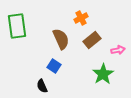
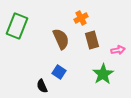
green rectangle: rotated 30 degrees clockwise
brown rectangle: rotated 66 degrees counterclockwise
blue square: moved 5 px right, 6 px down
